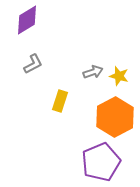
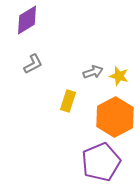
yellow rectangle: moved 8 px right
